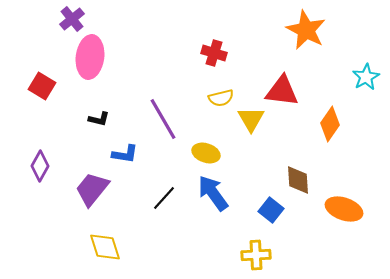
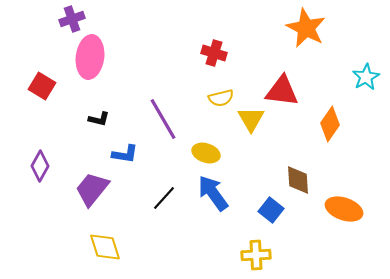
purple cross: rotated 20 degrees clockwise
orange star: moved 2 px up
